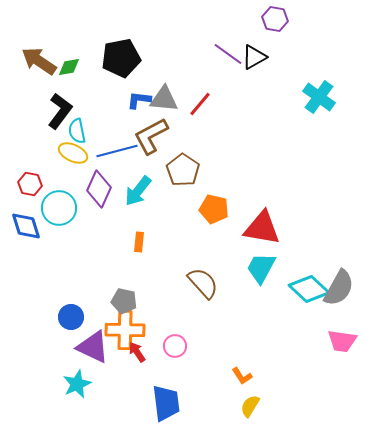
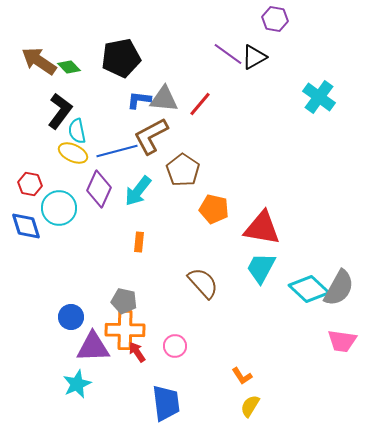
green diamond: rotated 55 degrees clockwise
purple triangle: rotated 27 degrees counterclockwise
